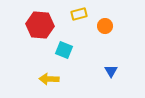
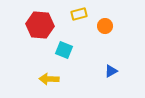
blue triangle: rotated 32 degrees clockwise
